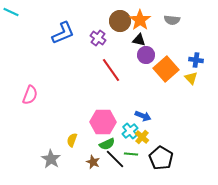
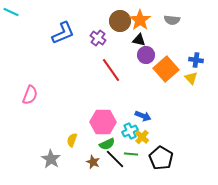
cyan cross: rotated 14 degrees clockwise
